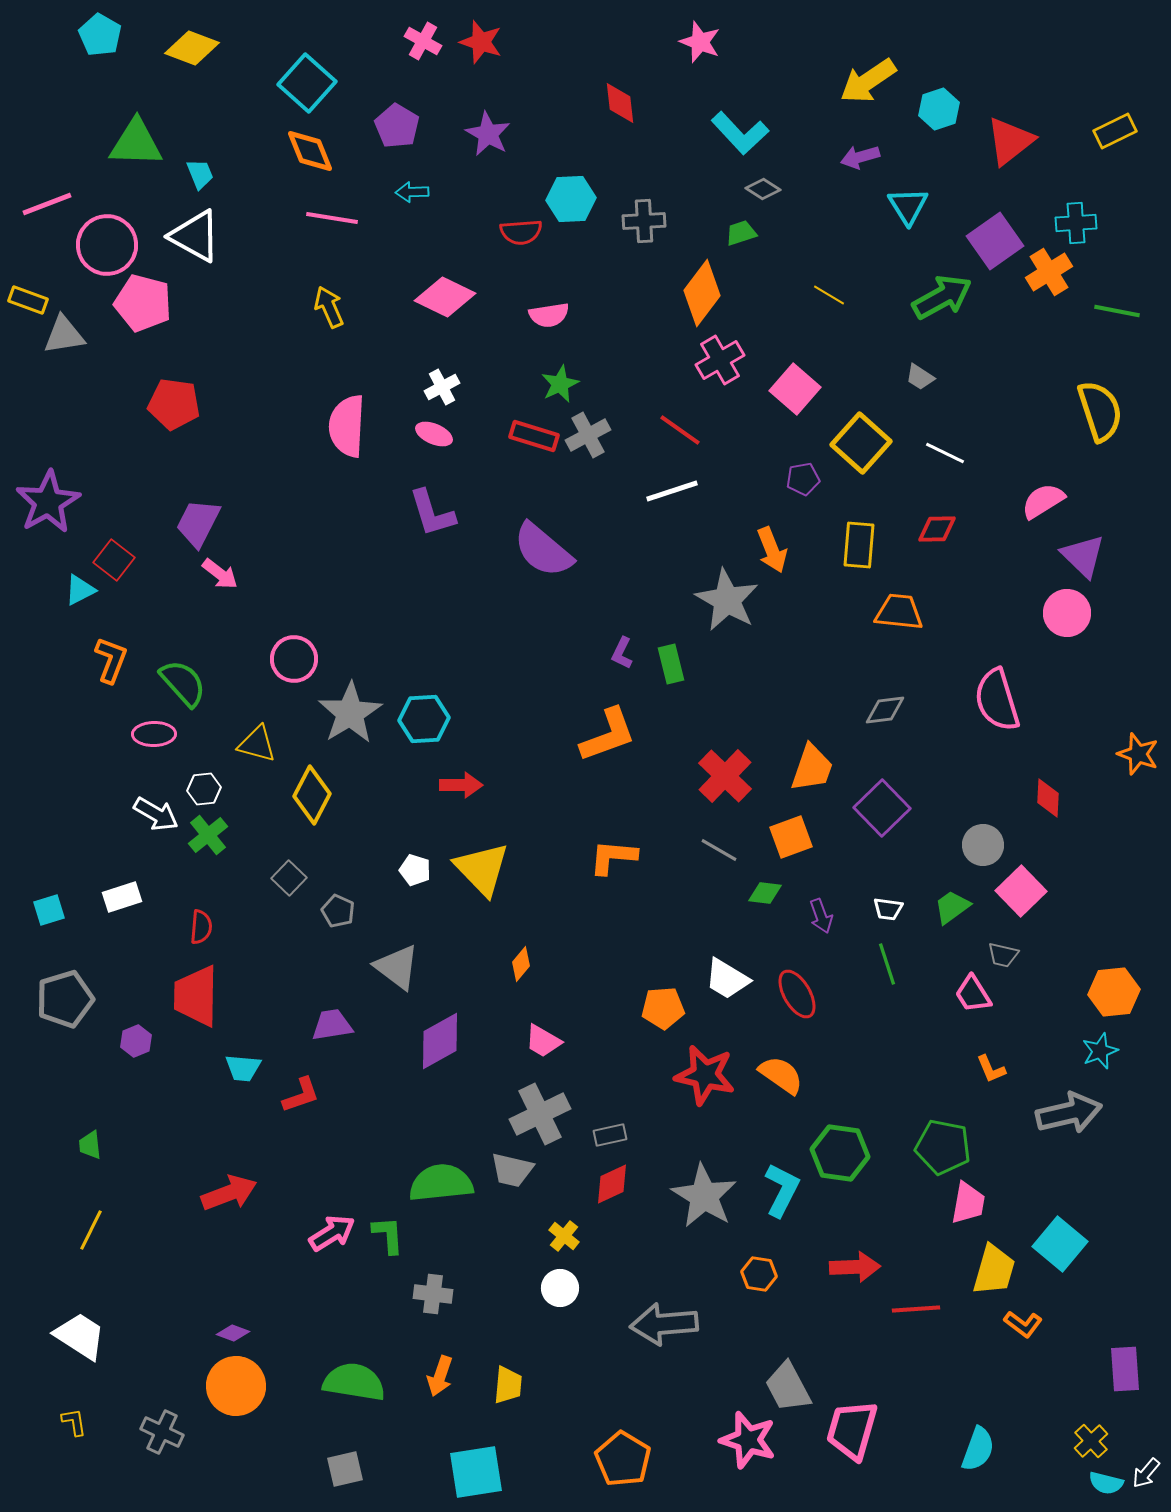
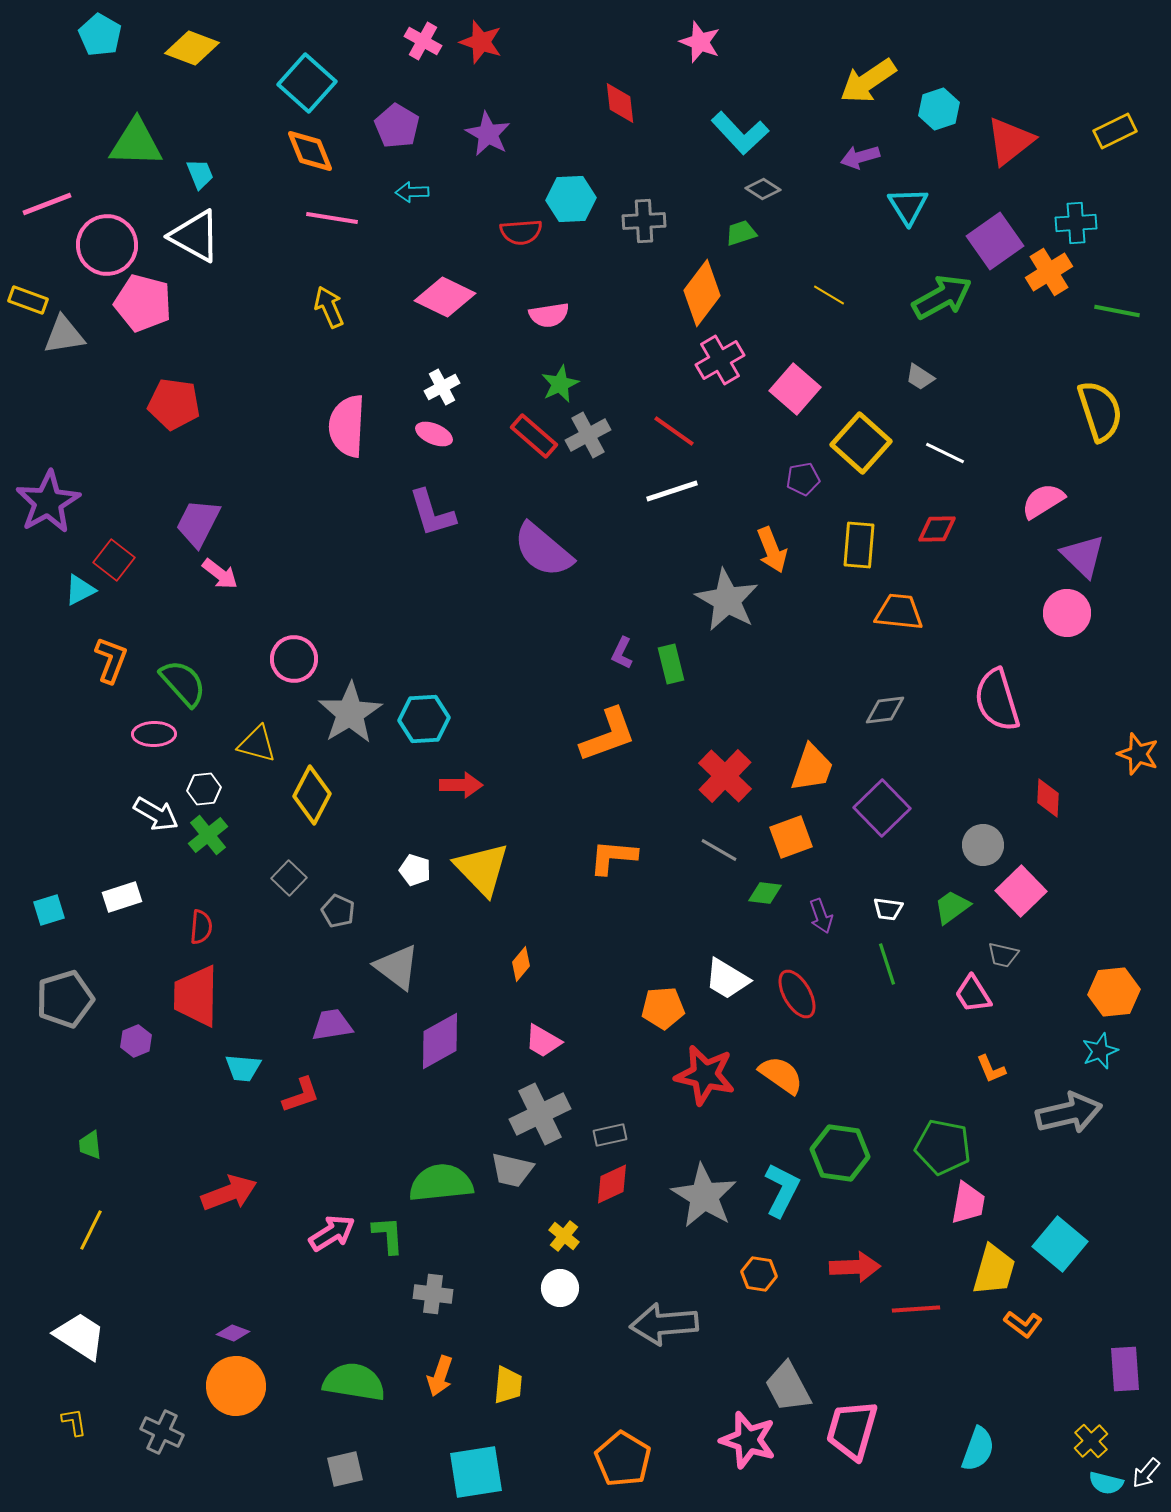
red line at (680, 430): moved 6 px left, 1 px down
red rectangle at (534, 436): rotated 24 degrees clockwise
